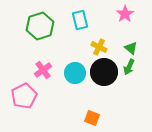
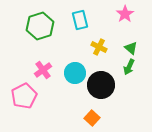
black circle: moved 3 px left, 13 px down
orange square: rotated 21 degrees clockwise
